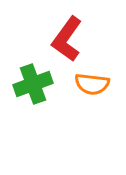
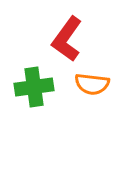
green cross: moved 1 px right, 3 px down; rotated 12 degrees clockwise
